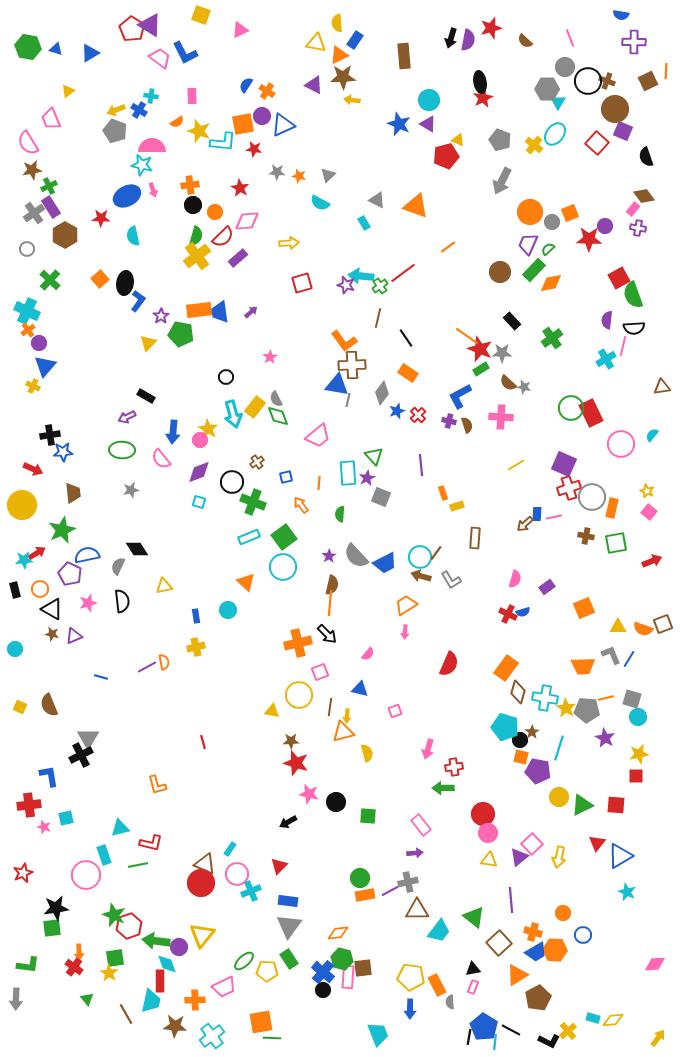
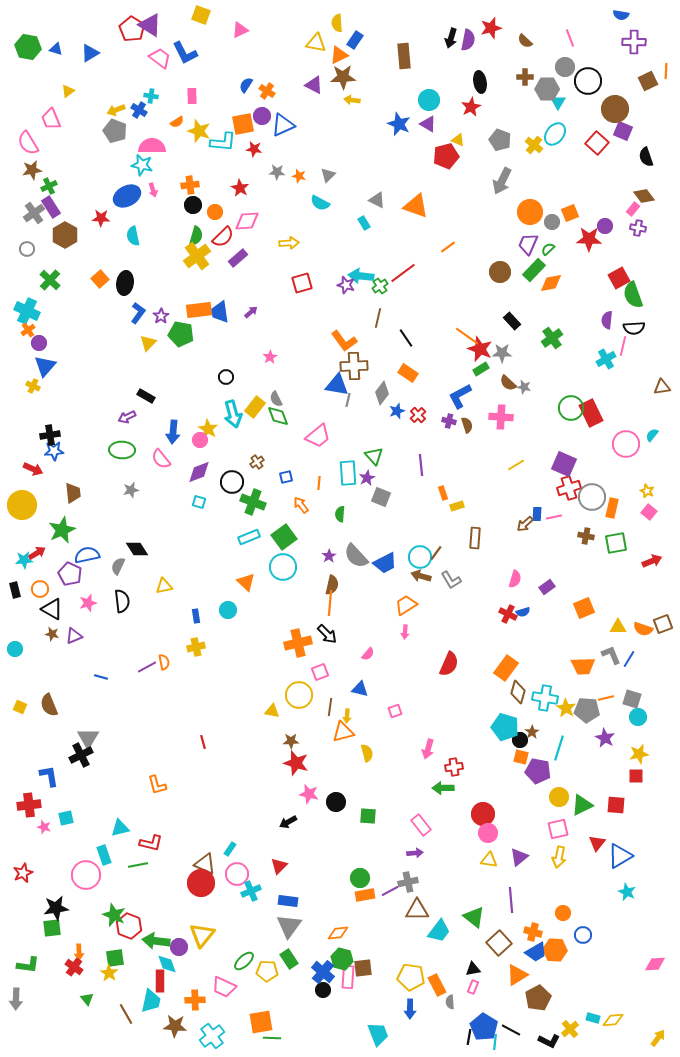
brown cross at (607, 81): moved 82 px left, 4 px up; rotated 21 degrees counterclockwise
red star at (483, 98): moved 12 px left, 9 px down
blue L-shape at (138, 301): moved 12 px down
brown cross at (352, 365): moved 2 px right, 1 px down
pink circle at (621, 444): moved 5 px right
blue star at (63, 452): moved 9 px left, 1 px up
pink square at (532, 844): moved 26 px right, 15 px up; rotated 30 degrees clockwise
red hexagon at (129, 926): rotated 20 degrees counterclockwise
pink trapezoid at (224, 987): rotated 50 degrees clockwise
yellow cross at (568, 1031): moved 2 px right, 2 px up
